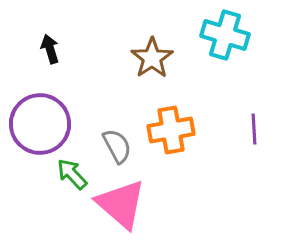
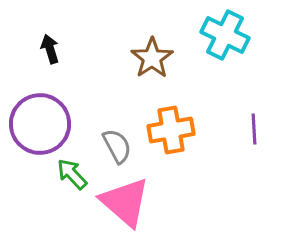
cyan cross: rotated 9 degrees clockwise
pink triangle: moved 4 px right, 2 px up
